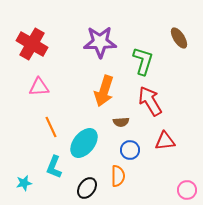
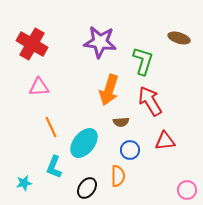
brown ellipse: rotated 40 degrees counterclockwise
purple star: rotated 8 degrees clockwise
orange arrow: moved 5 px right, 1 px up
